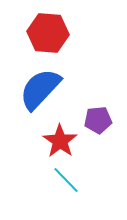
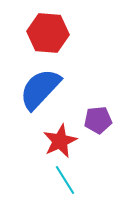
red star: rotated 12 degrees clockwise
cyan line: moved 1 px left; rotated 12 degrees clockwise
